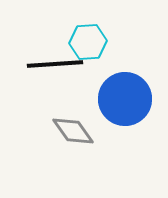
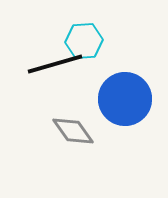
cyan hexagon: moved 4 px left, 1 px up
black line: rotated 12 degrees counterclockwise
